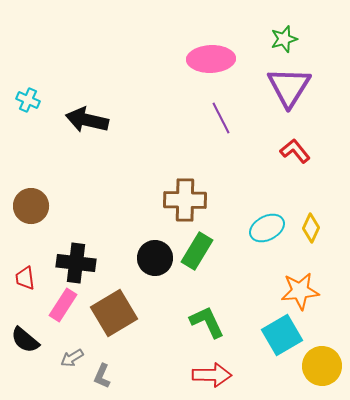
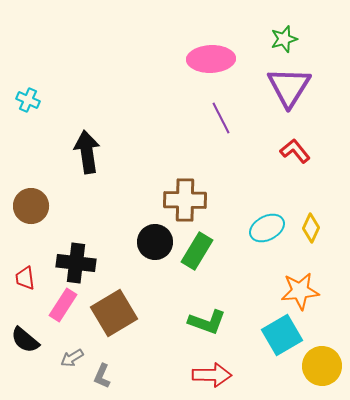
black arrow: moved 32 px down; rotated 69 degrees clockwise
black circle: moved 16 px up
green L-shape: rotated 135 degrees clockwise
